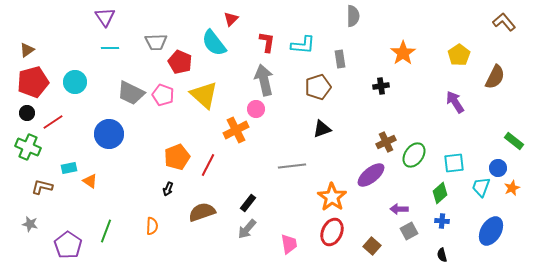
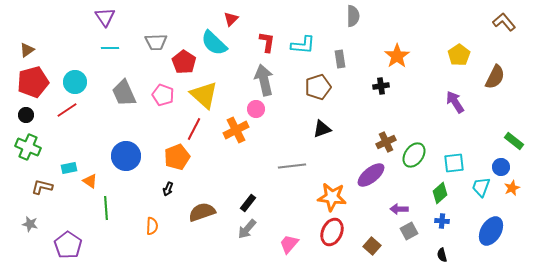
cyan semicircle at (214, 43): rotated 8 degrees counterclockwise
orange star at (403, 53): moved 6 px left, 3 px down
red pentagon at (180, 62): moved 4 px right; rotated 10 degrees clockwise
gray trapezoid at (131, 93): moved 7 px left; rotated 40 degrees clockwise
black circle at (27, 113): moved 1 px left, 2 px down
red line at (53, 122): moved 14 px right, 12 px up
blue circle at (109, 134): moved 17 px right, 22 px down
red line at (208, 165): moved 14 px left, 36 px up
blue circle at (498, 168): moved 3 px right, 1 px up
orange star at (332, 197): rotated 28 degrees counterclockwise
green line at (106, 231): moved 23 px up; rotated 25 degrees counterclockwise
pink trapezoid at (289, 244): rotated 130 degrees counterclockwise
